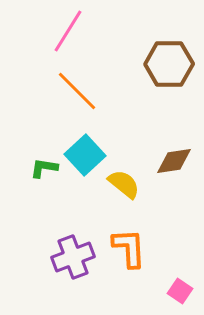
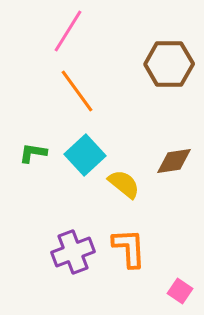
orange line: rotated 9 degrees clockwise
green L-shape: moved 11 px left, 15 px up
purple cross: moved 5 px up
